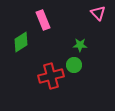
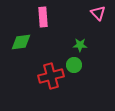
pink rectangle: moved 3 px up; rotated 18 degrees clockwise
green diamond: rotated 25 degrees clockwise
